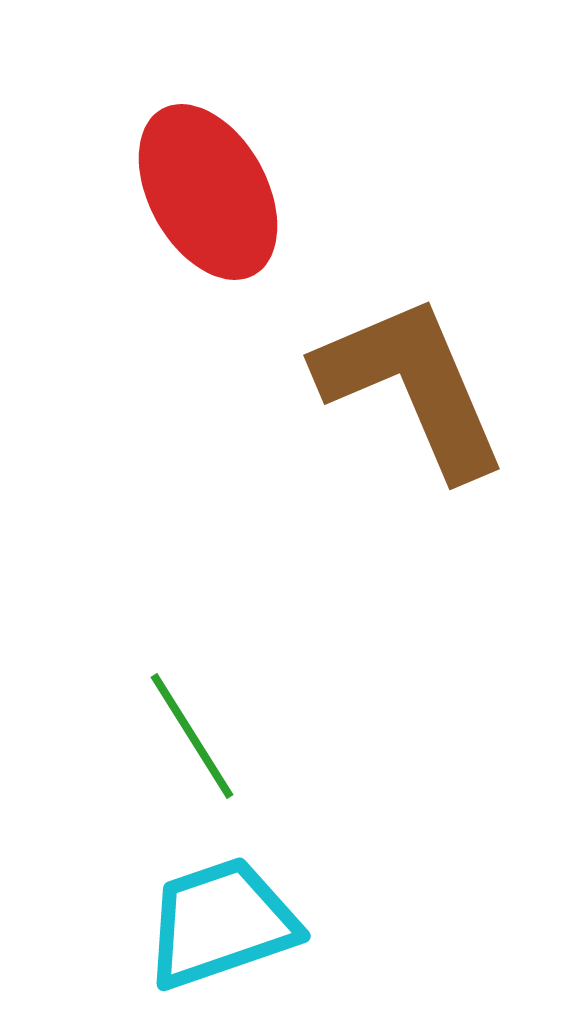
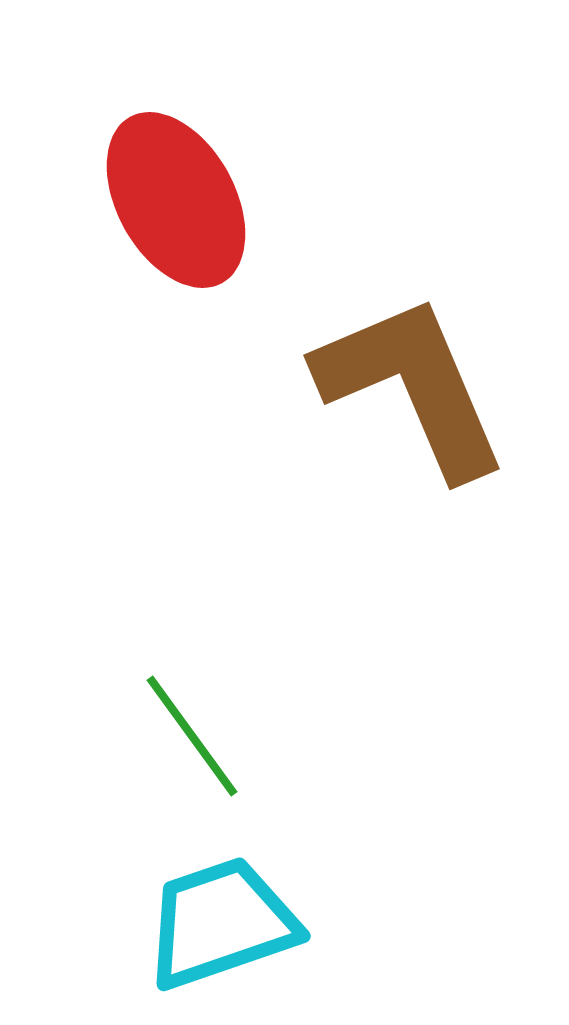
red ellipse: moved 32 px left, 8 px down
green line: rotated 4 degrees counterclockwise
